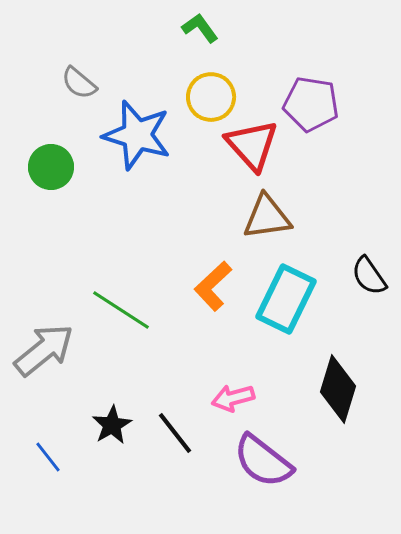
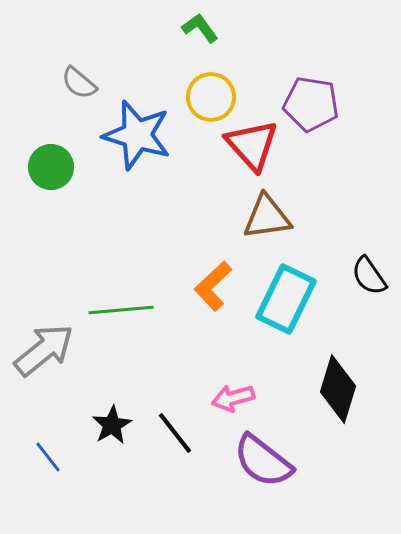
green line: rotated 38 degrees counterclockwise
